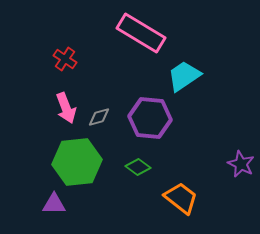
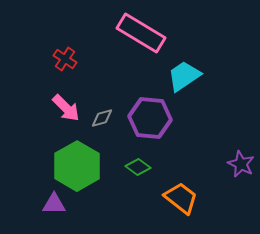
pink arrow: rotated 24 degrees counterclockwise
gray diamond: moved 3 px right, 1 px down
green hexagon: moved 4 px down; rotated 24 degrees counterclockwise
